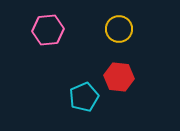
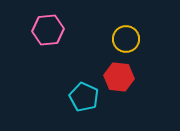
yellow circle: moved 7 px right, 10 px down
cyan pentagon: rotated 24 degrees counterclockwise
